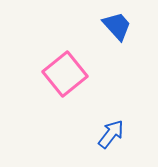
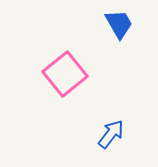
blue trapezoid: moved 2 px right, 2 px up; rotated 12 degrees clockwise
